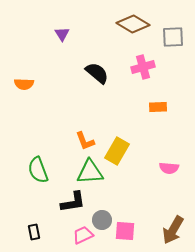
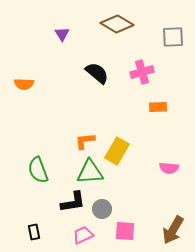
brown diamond: moved 16 px left
pink cross: moved 1 px left, 5 px down
orange L-shape: rotated 105 degrees clockwise
gray circle: moved 11 px up
